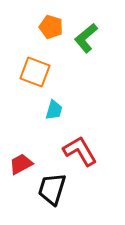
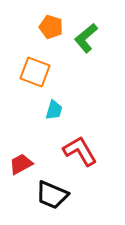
black trapezoid: moved 6 px down; rotated 84 degrees counterclockwise
